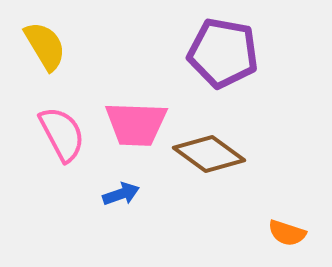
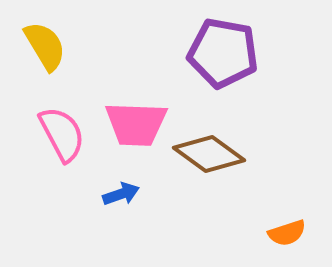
orange semicircle: rotated 36 degrees counterclockwise
